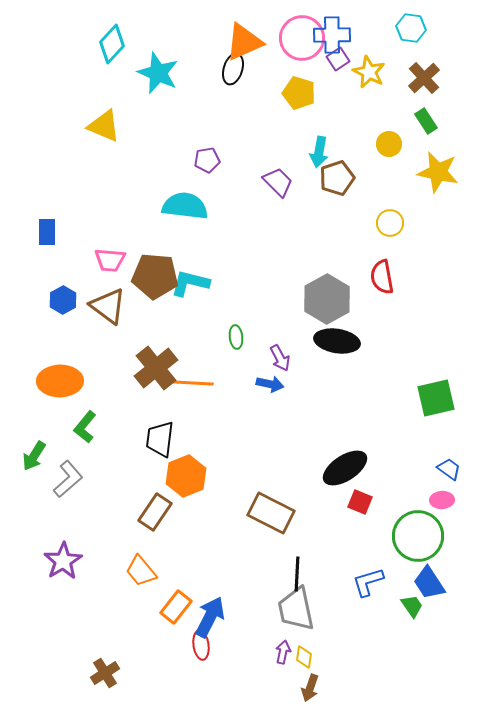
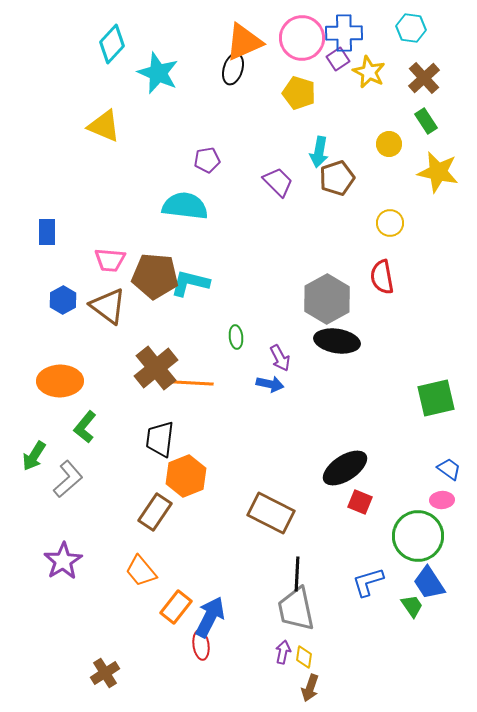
blue cross at (332, 35): moved 12 px right, 2 px up
